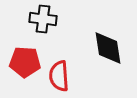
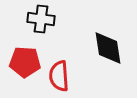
black cross: moved 2 px left
